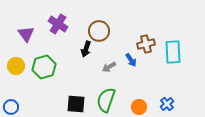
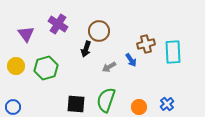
green hexagon: moved 2 px right, 1 px down
blue circle: moved 2 px right
